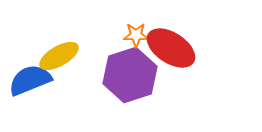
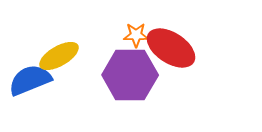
purple hexagon: rotated 18 degrees clockwise
